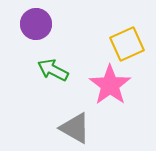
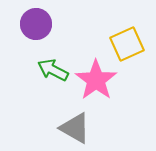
pink star: moved 14 px left, 5 px up
